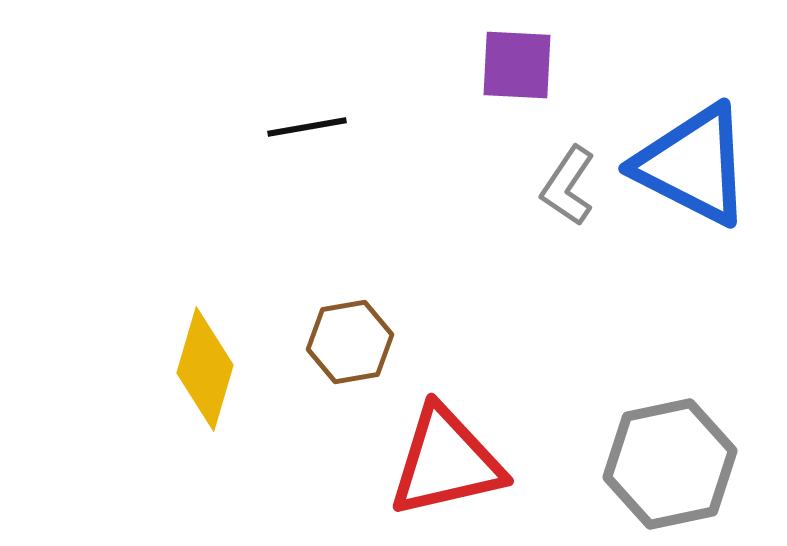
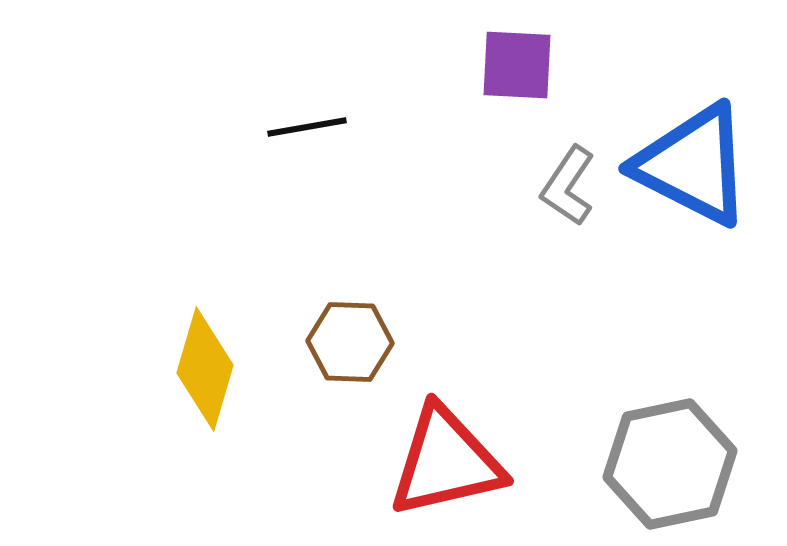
brown hexagon: rotated 12 degrees clockwise
